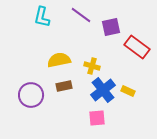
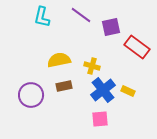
pink square: moved 3 px right, 1 px down
